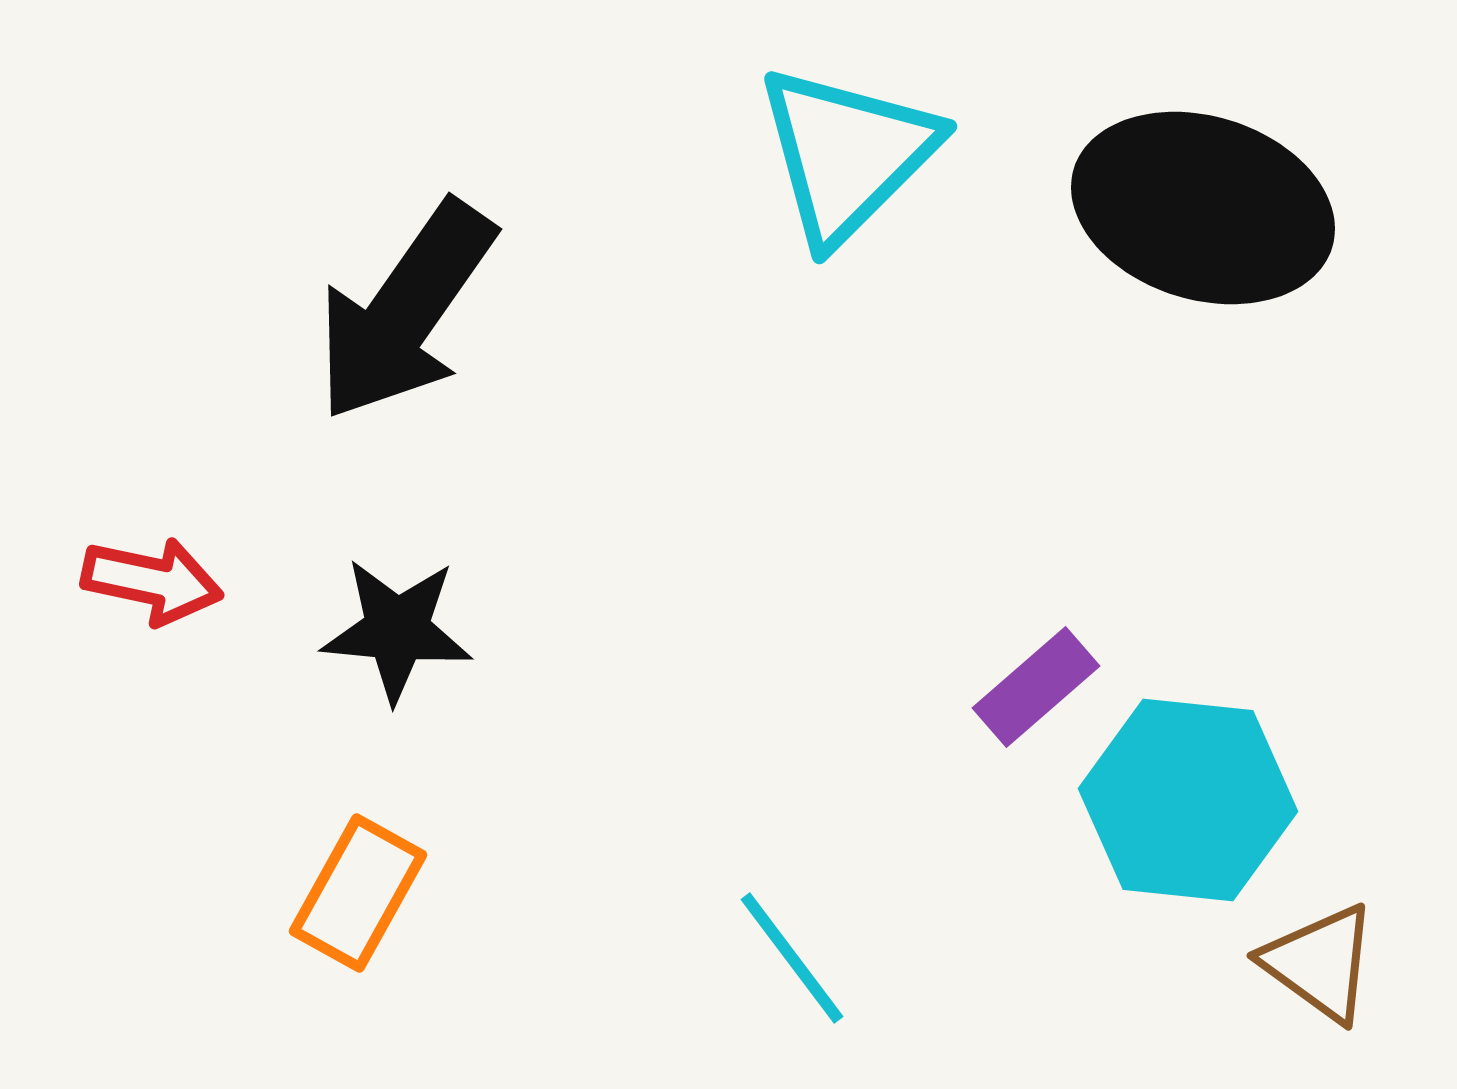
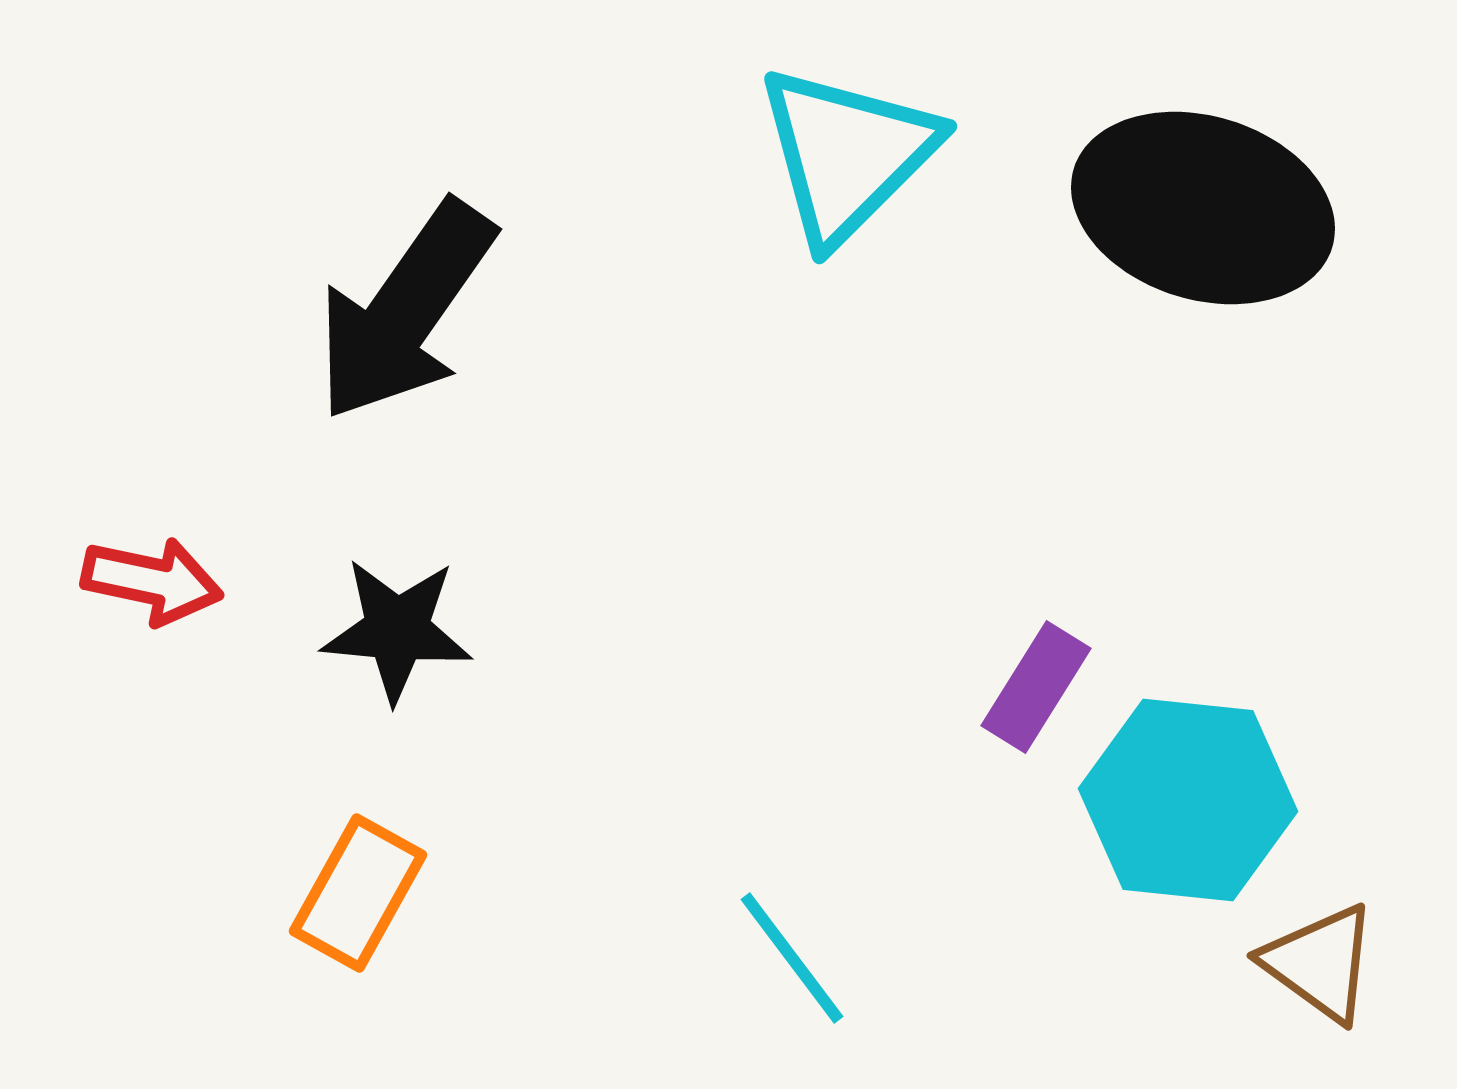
purple rectangle: rotated 17 degrees counterclockwise
